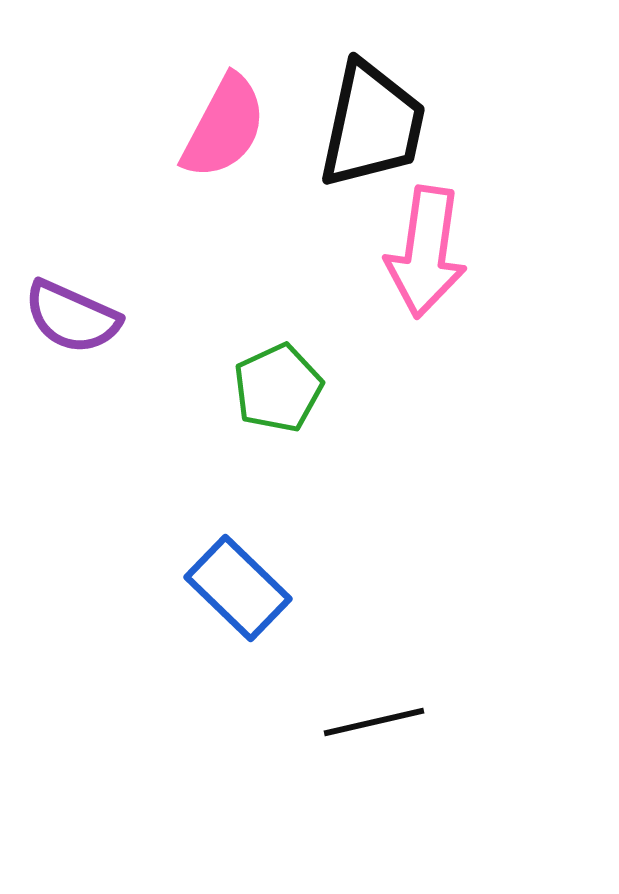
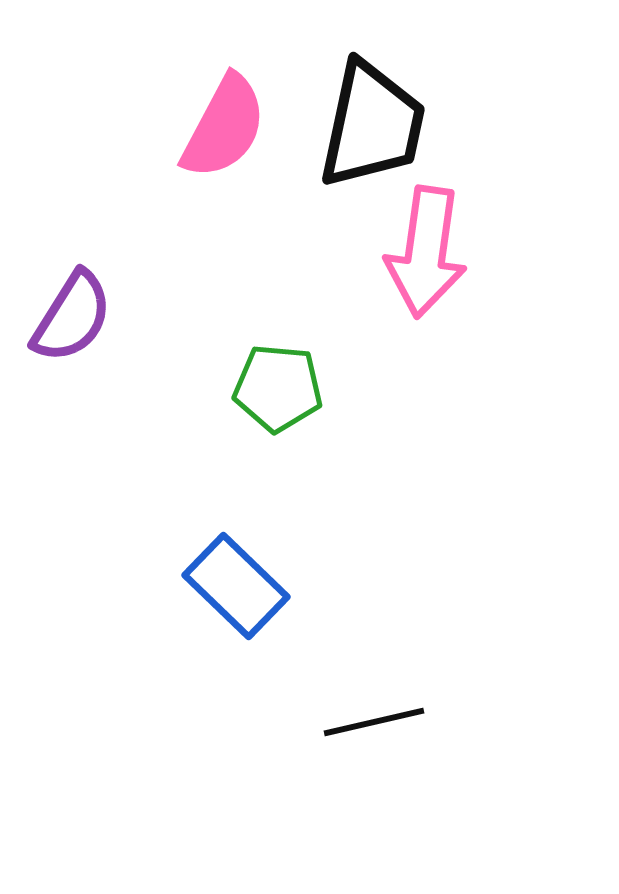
purple semicircle: rotated 82 degrees counterclockwise
green pentagon: rotated 30 degrees clockwise
blue rectangle: moved 2 px left, 2 px up
